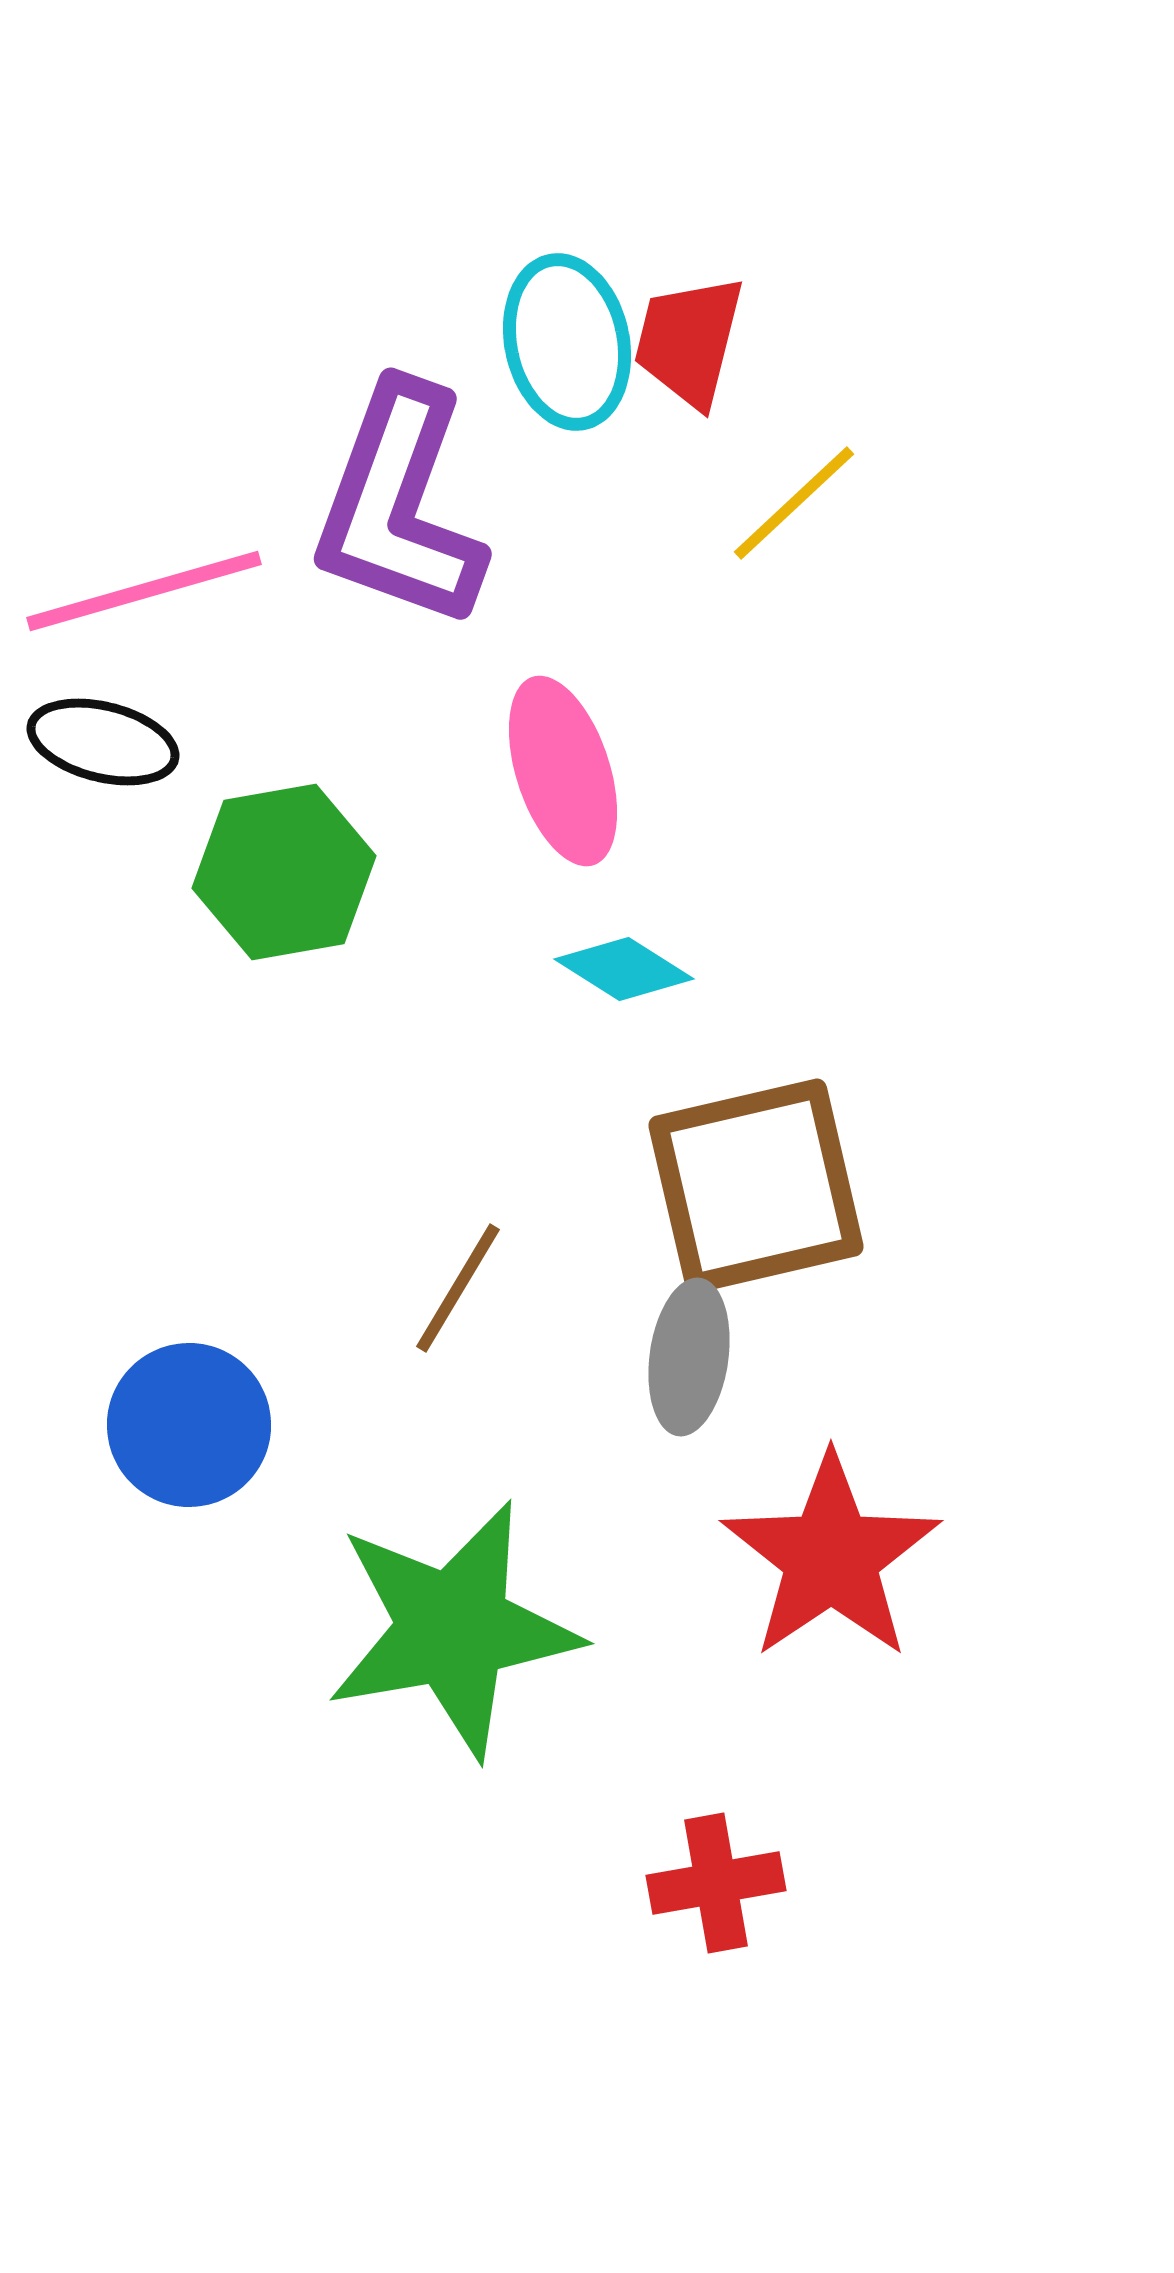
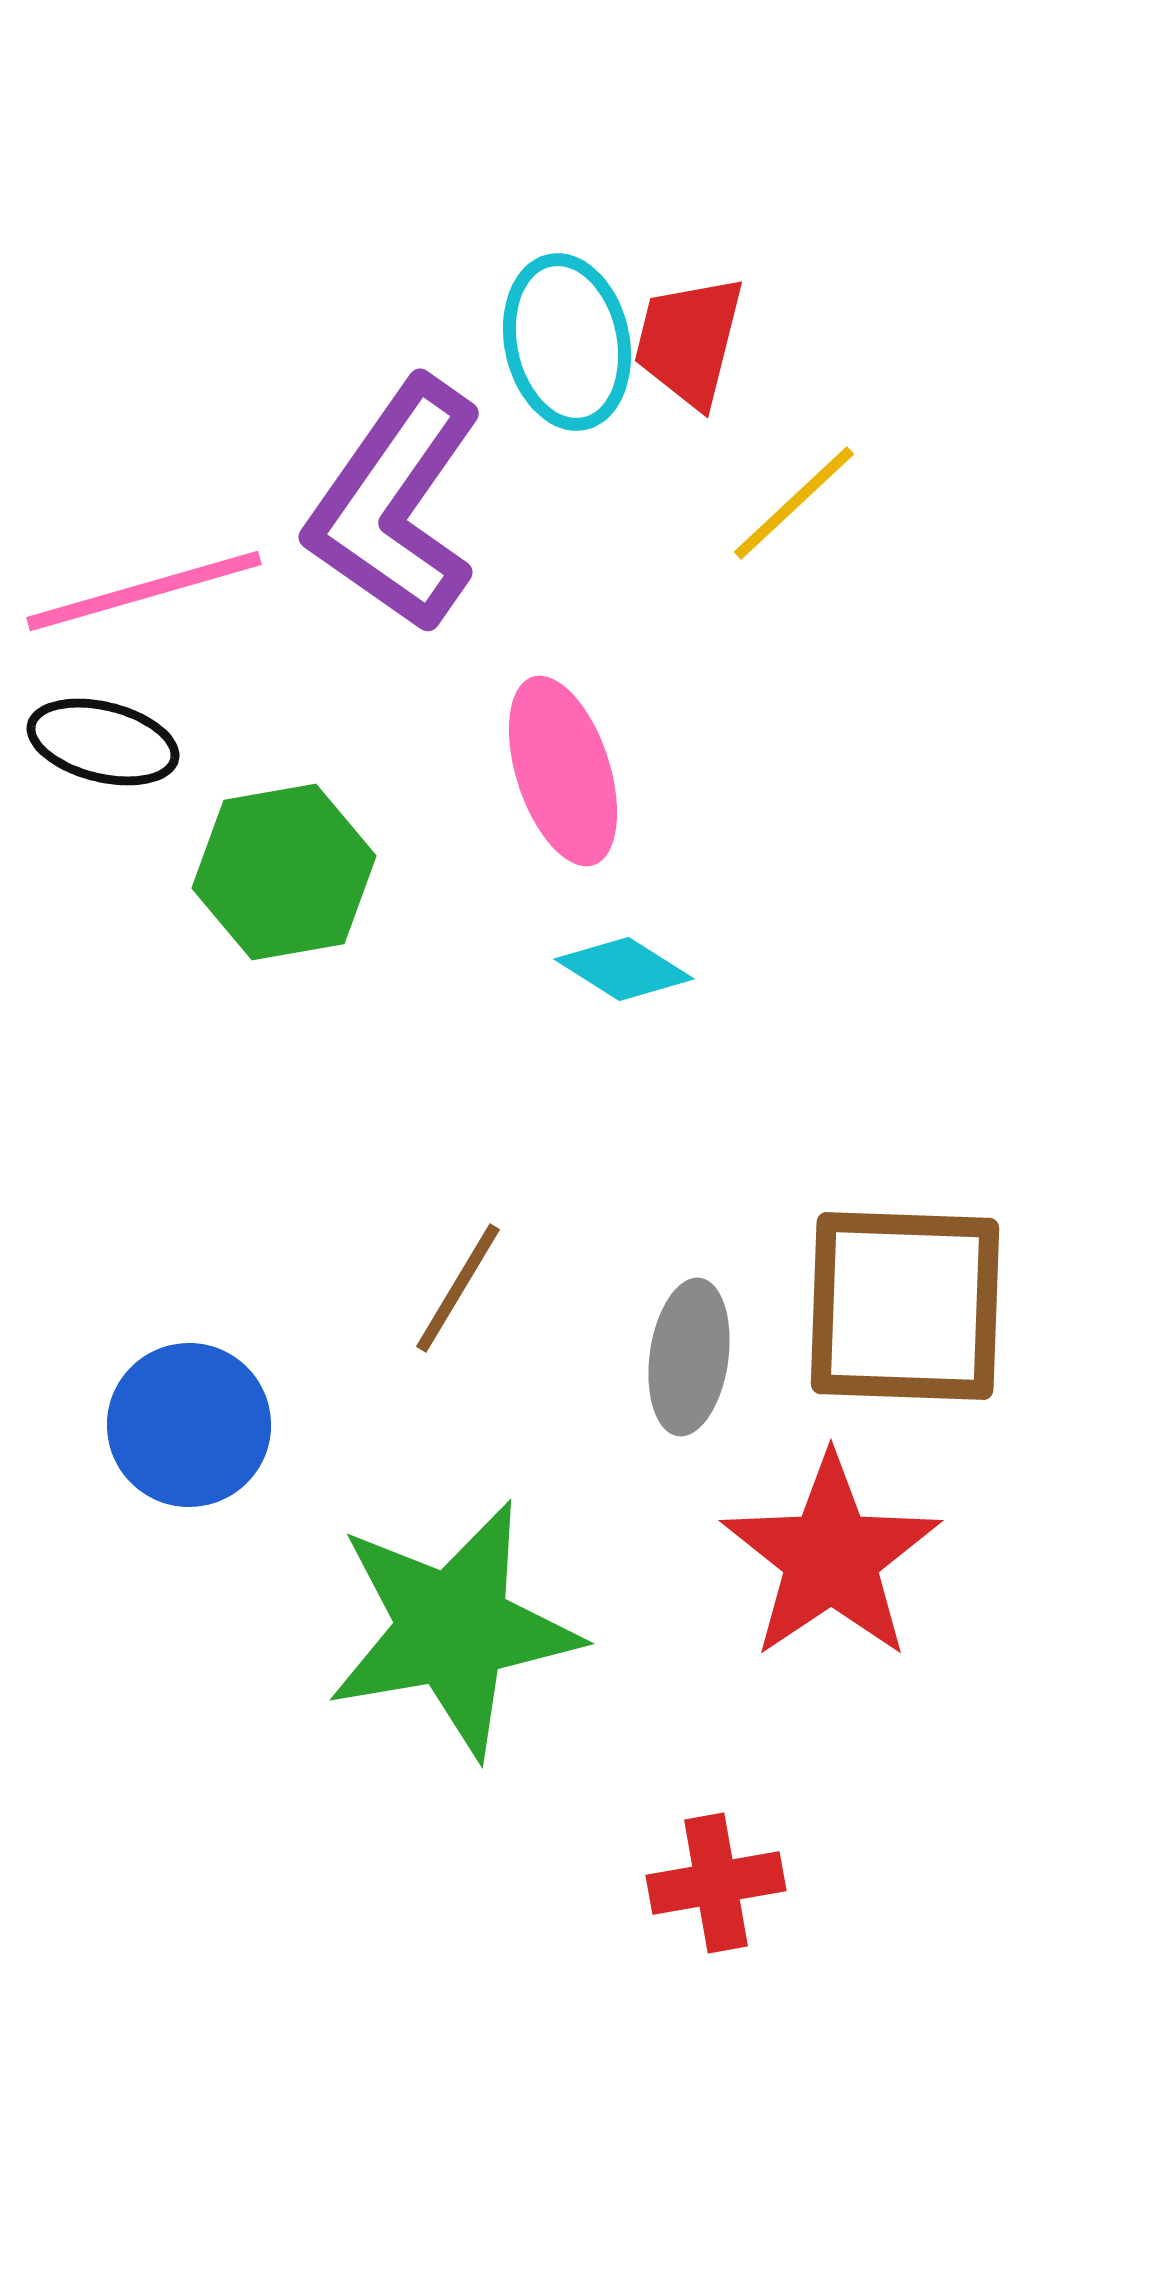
purple L-shape: moved 4 px left, 1 px up; rotated 15 degrees clockwise
brown square: moved 149 px right, 120 px down; rotated 15 degrees clockwise
